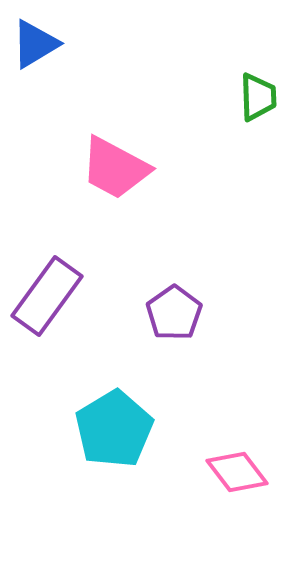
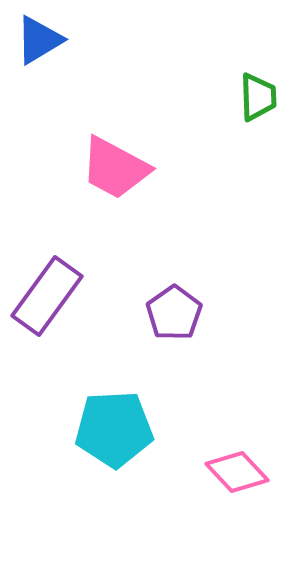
blue triangle: moved 4 px right, 4 px up
cyan pentagon: rotated 28 degrees clockwise
pink diamond: rotated 6 degrees counterclockwise
